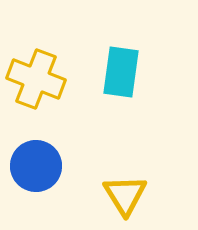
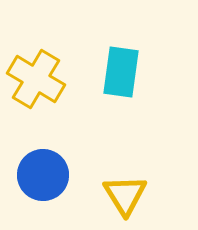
yellow cross: rotated 10 degrees clockwise
blue circle: moved 7 px right, 9 px down
